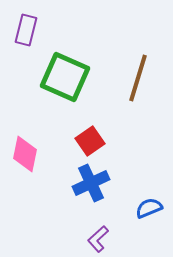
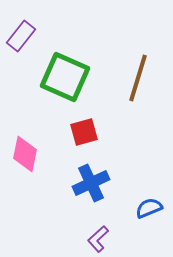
purple rectangle: moved 5 px left, 6 px down; rotated 24 degrees clockwise
red square: moved 6 px left, 9 px up; rotated 20 degrees clockwise
